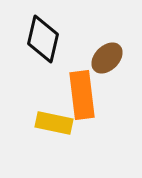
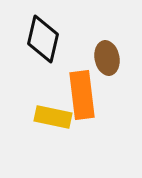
brown ellipse: rotated 56 degrees counterclockwise
yellow rectangle: moved 1 px left, 6 px up
